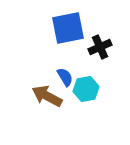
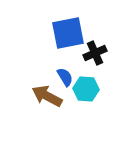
blue square: moved 5 px down
black cross: moved 5 px left, 6 px down
cyan hexagon: rotated 15 degrees clockwise
